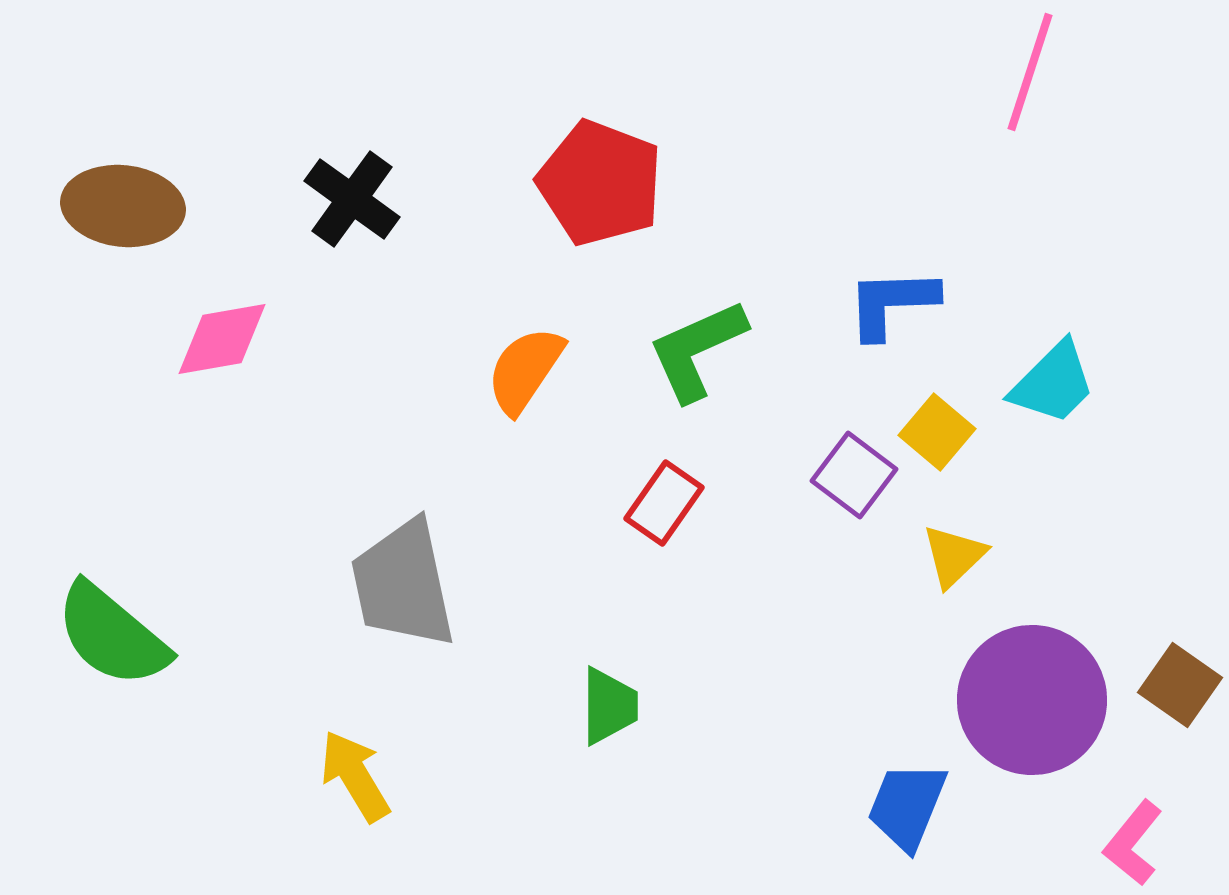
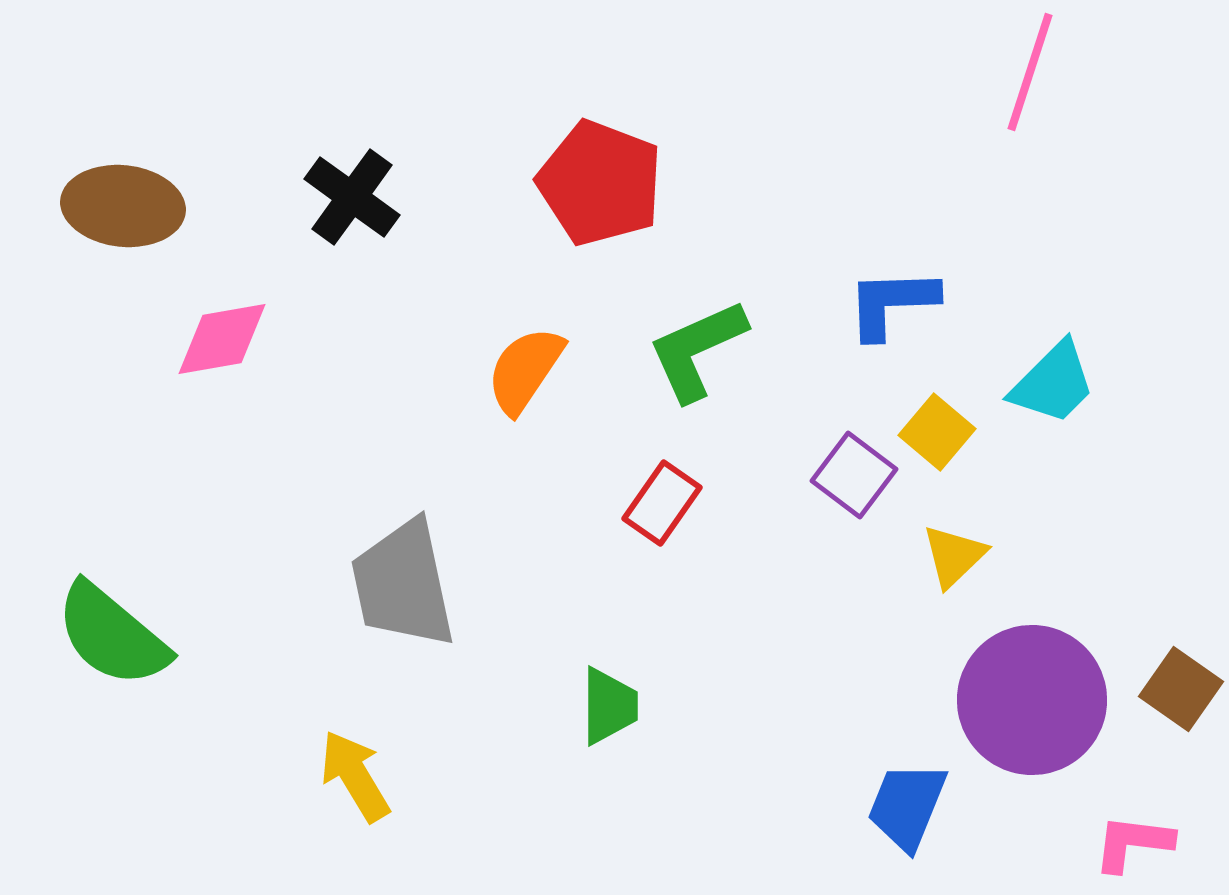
black cross: moved 2 px up
red rectangle: moved 2 px left
brown square: moved 1 px right, 4 px down
pink L-shape: rotated 58 degrees clockwise
